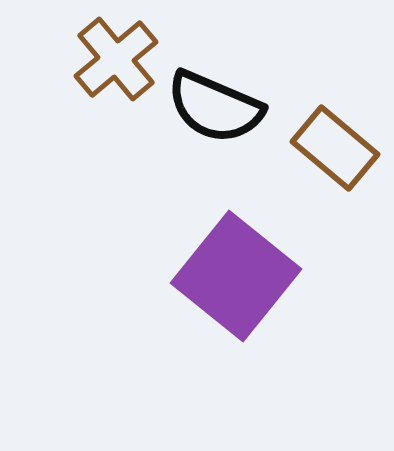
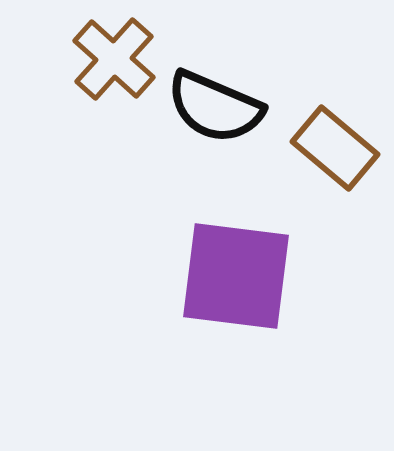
brown cross: moved 2 px left; rotated 8 degrees counterclockwise
purple square: rotated 32 degrees counterclockwise
